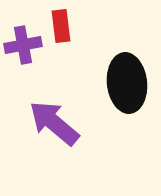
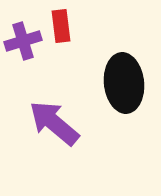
purple cross: moved 4 px up; rotated 6 degrees counterclockwise
black ellipse: moved 3 px left
